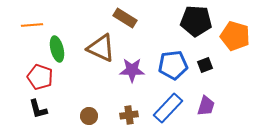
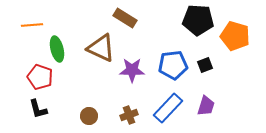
black pentagon: moved 2 px right, 1 px up
brown cross: rotated 12 degrees counterclockwise
